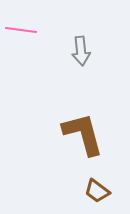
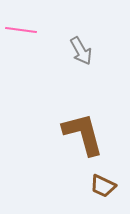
gray arrow: rotated 24 degrees counterclockwise
brown trapezoid: moved 6 px right, 5 px up; rotated 12 degrees counterclockwise
